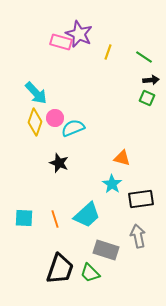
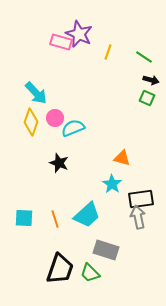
black arrow: rotated 21 degrees clockwise
yellow diamond: moved 4 px left
gray arrow: moved 19 px up
